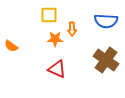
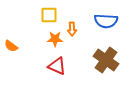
red triangle: moved 3 px up
